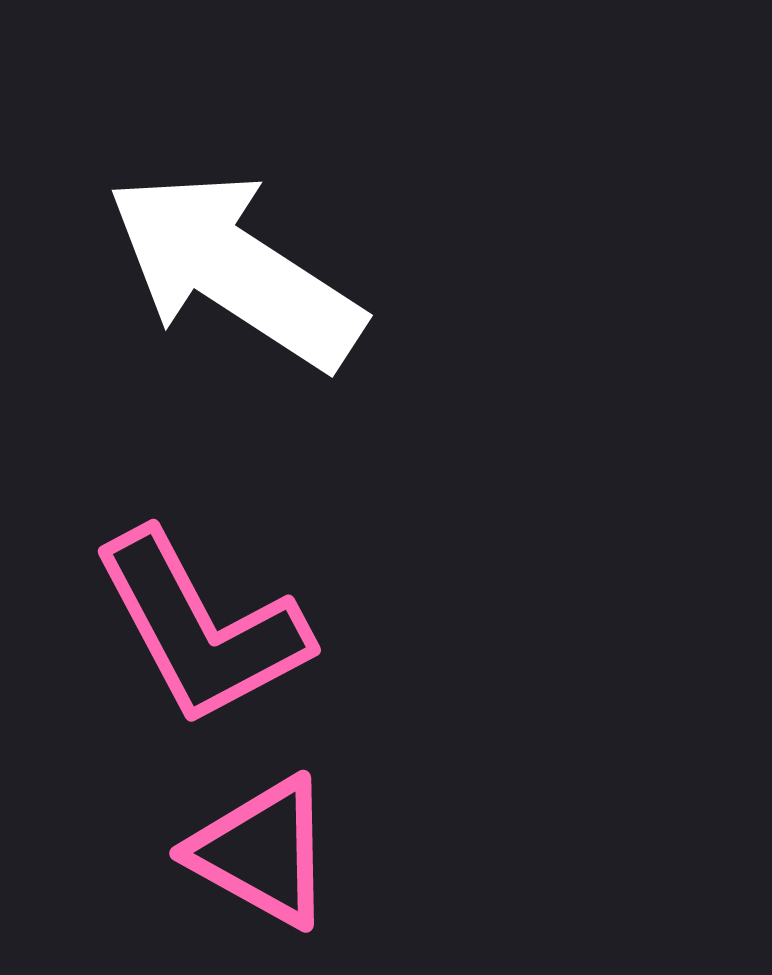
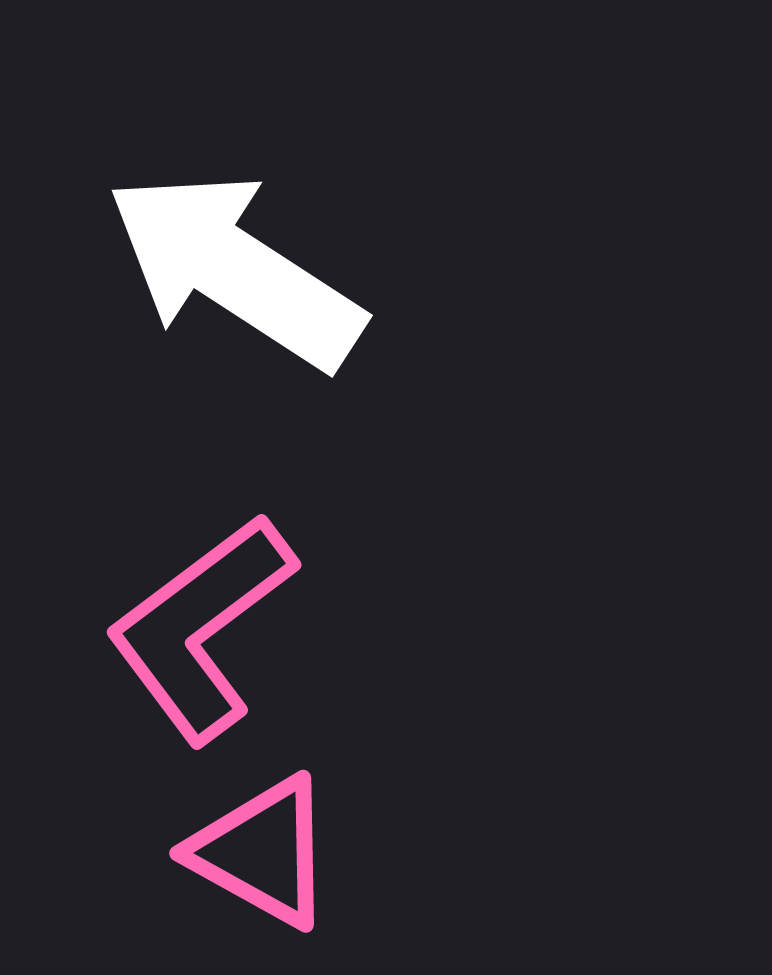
pink L-shape: rotated 81 degrees clockwise
